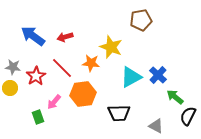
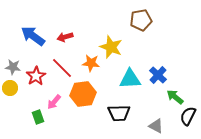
cyan triangle: moved 1 px left, 2 px down; rotated 25 degrees clockwise
